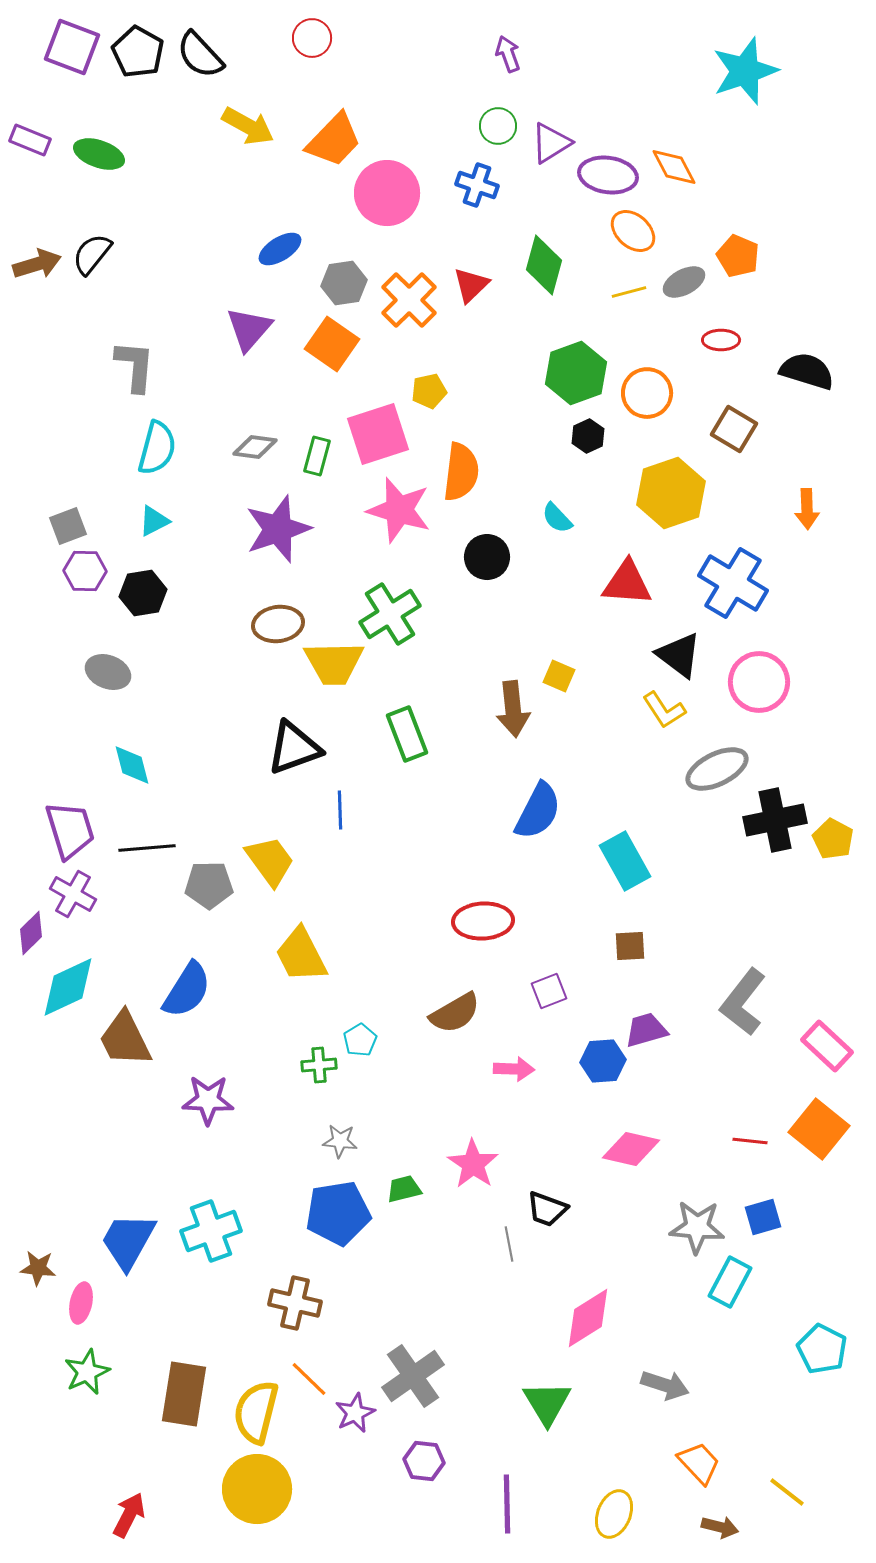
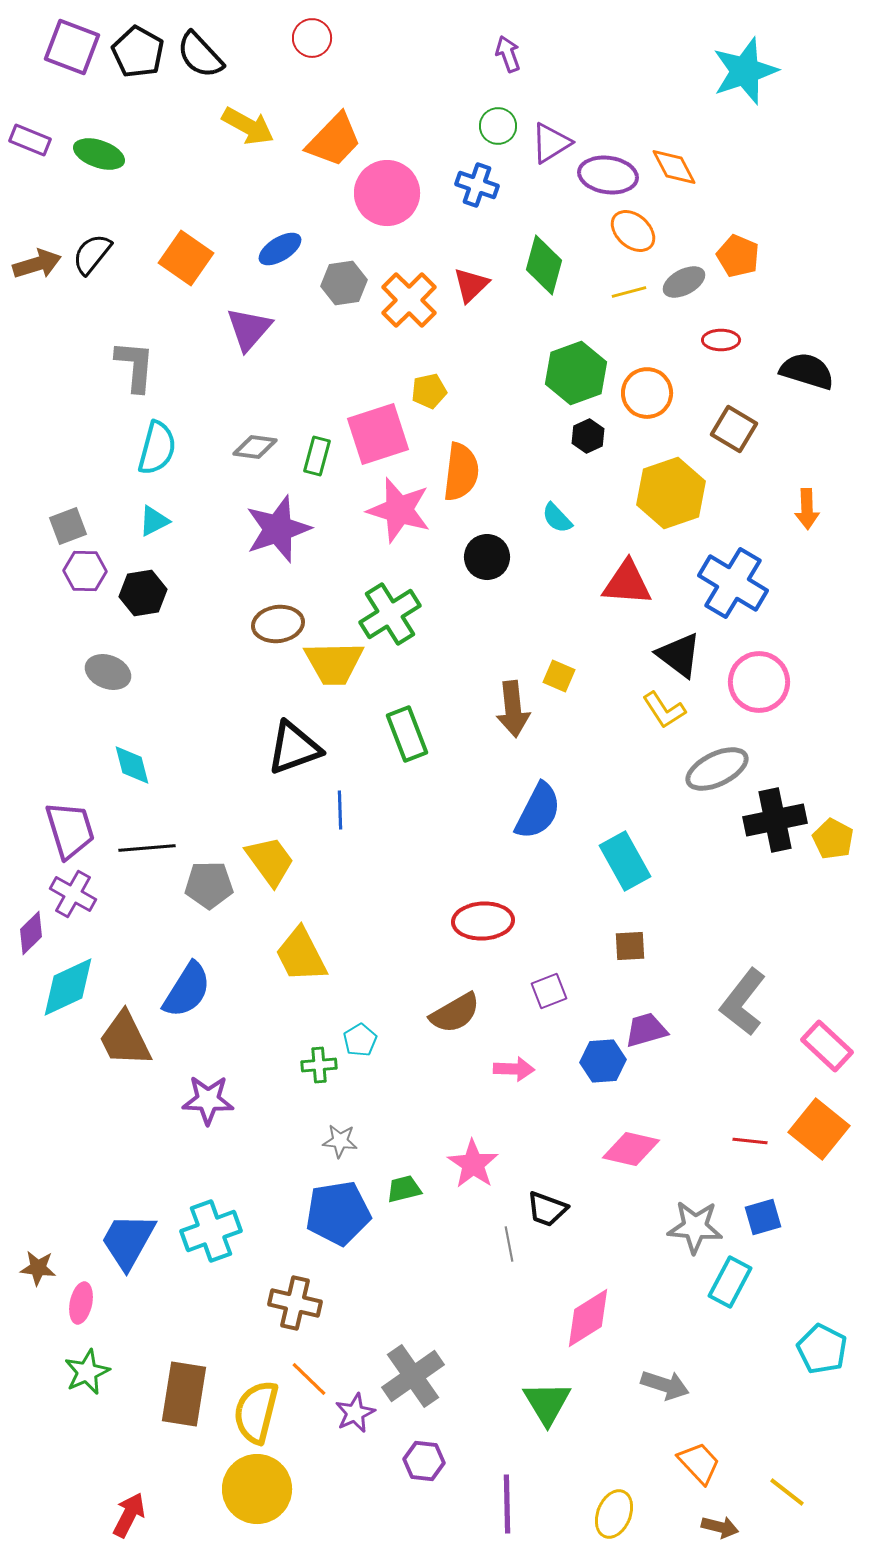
orange square at (332, 344): moved 146 px left, 86 px up
gray star at (697, 1227): moved 2 px left
